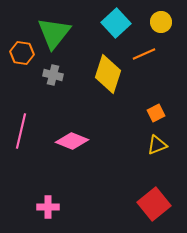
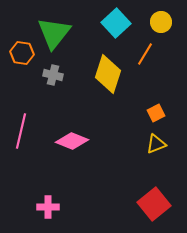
orange line: moved 1 px right; rotated 35 degrees counterclockwise
yellow triangle: moved 1 px left, 1 px up
